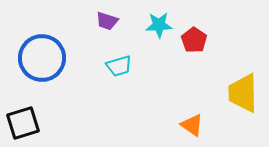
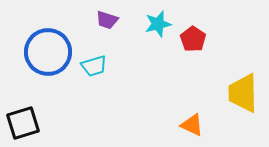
purple trapezoid: moved 1 px up
cyan star: moved 1 px left, 1 px up; rotated 12 degrees counterclockwise
red pentagon: moved 1 px left, 1 px up
blue circle: moved 6 px right, 6 px up
cyan trapezoid: moved 25 px left
orange triangle: rotated 10 degrees counterclockwise
